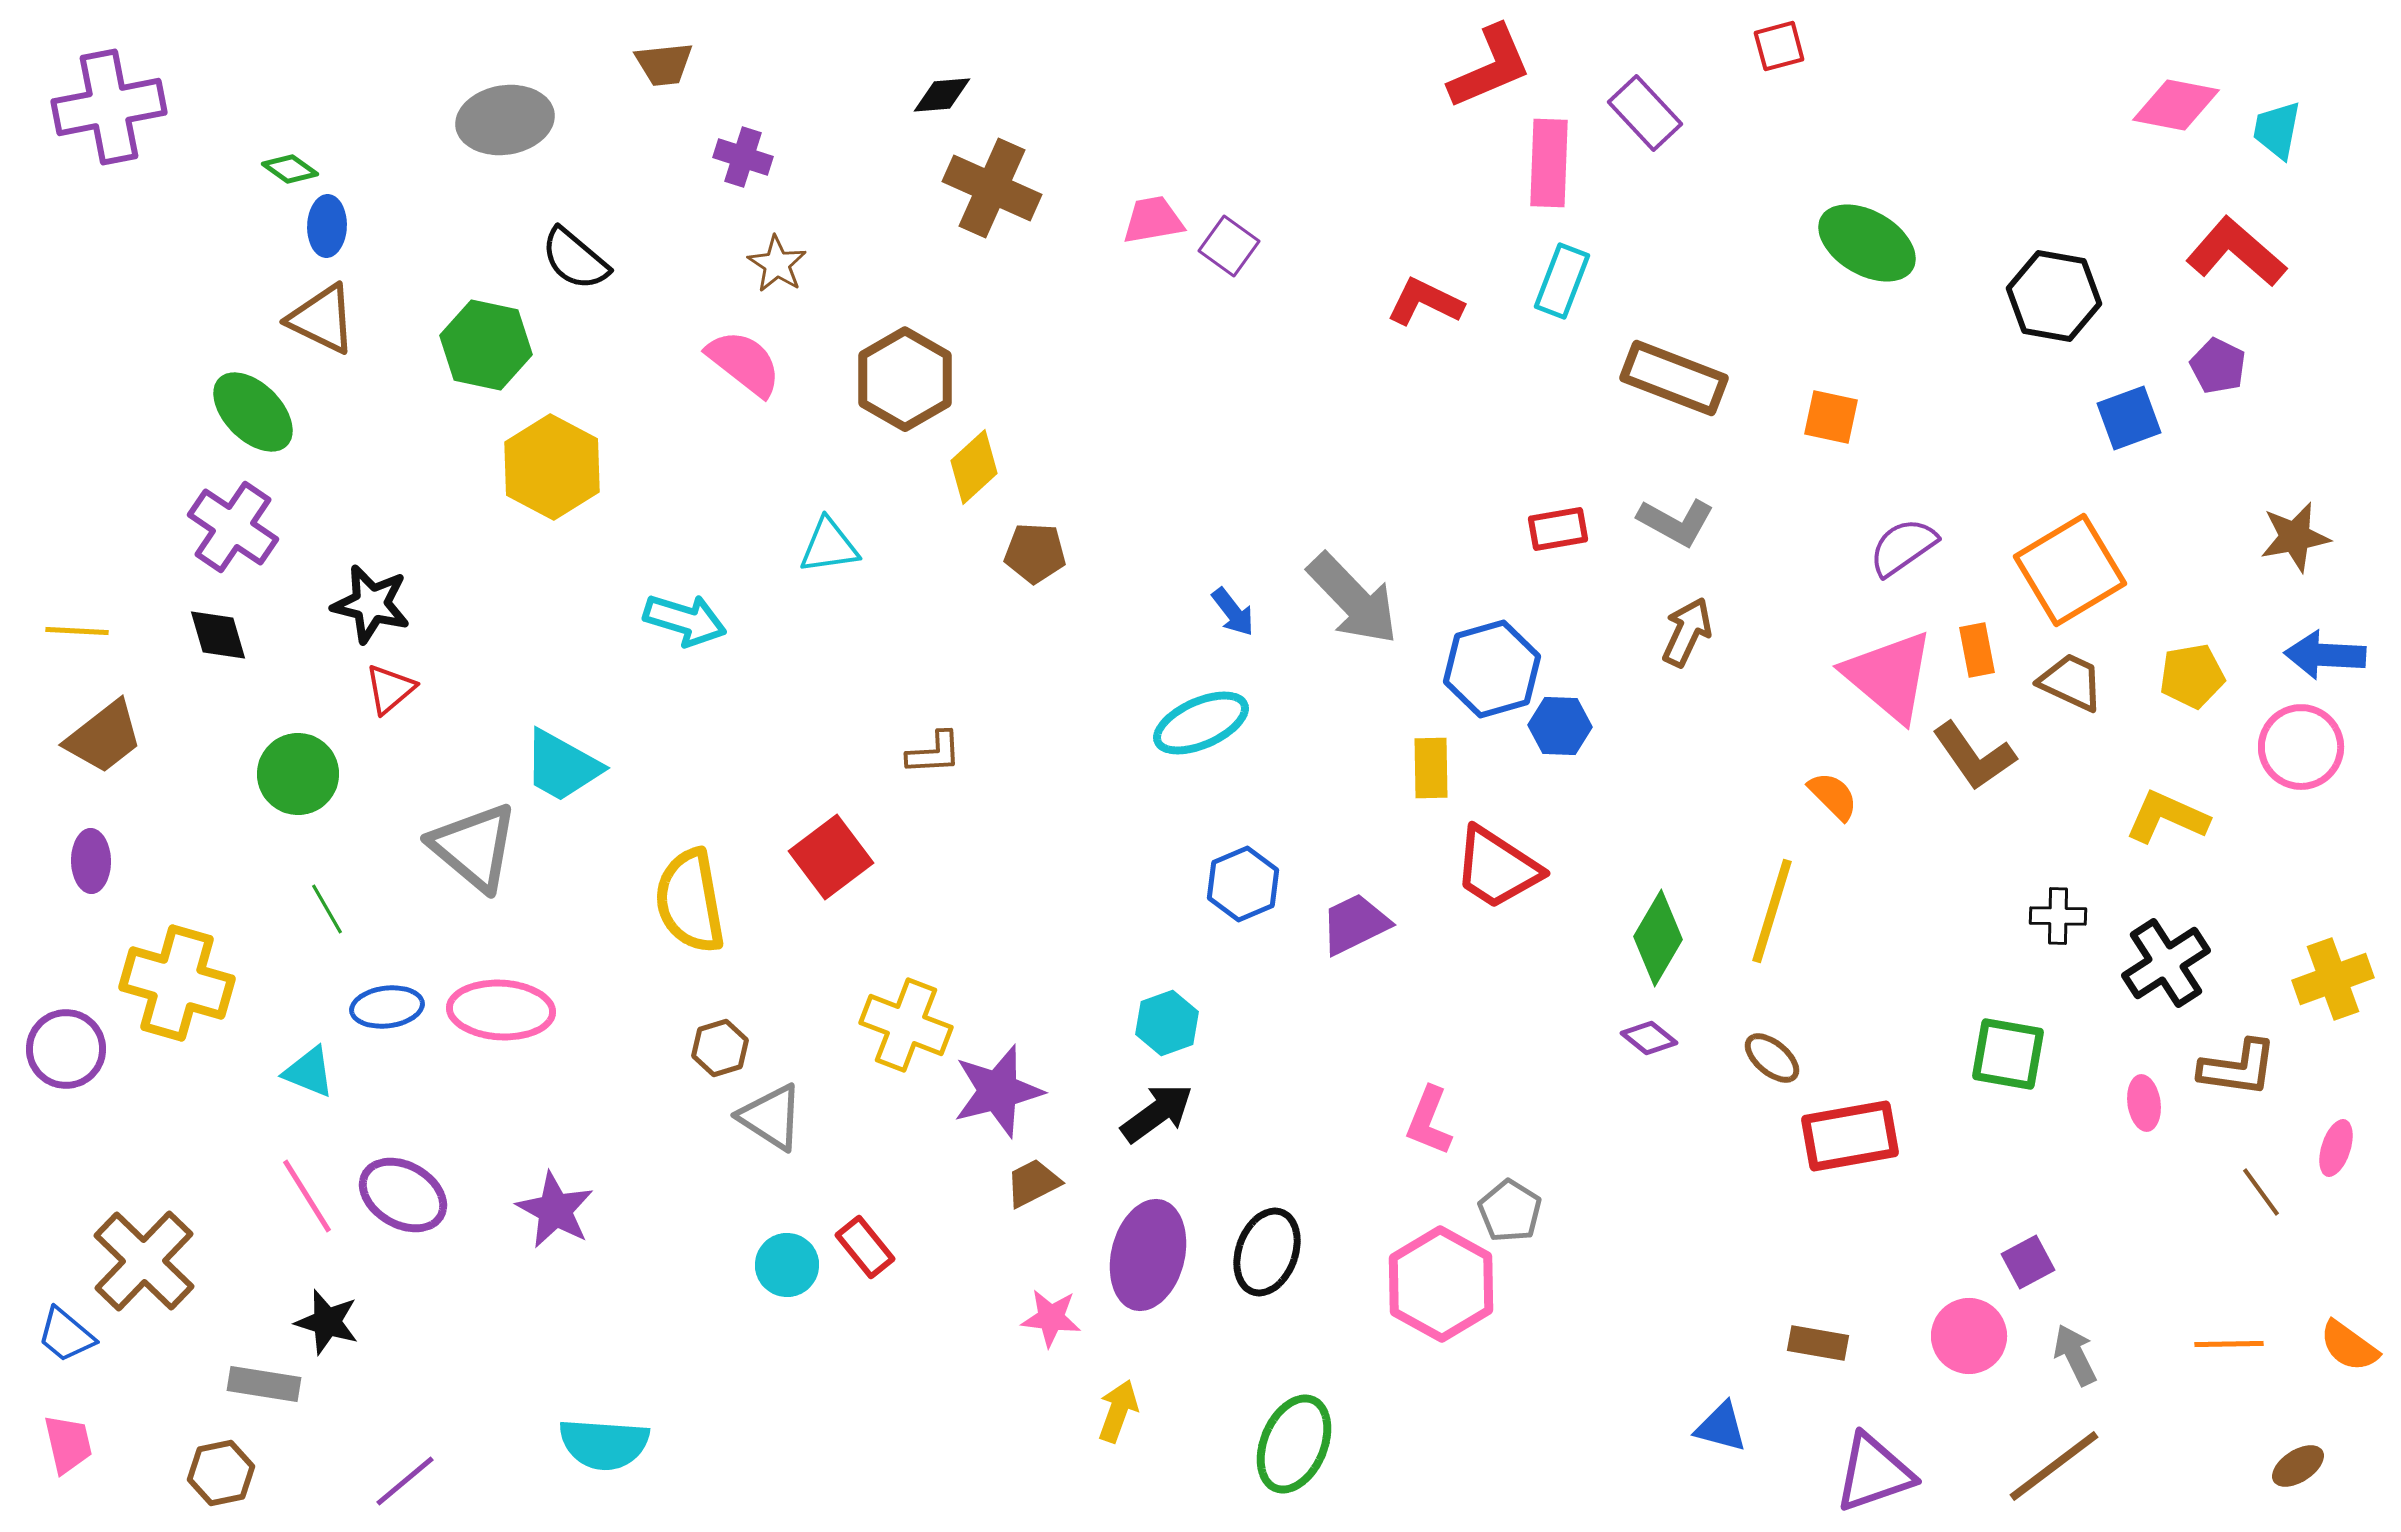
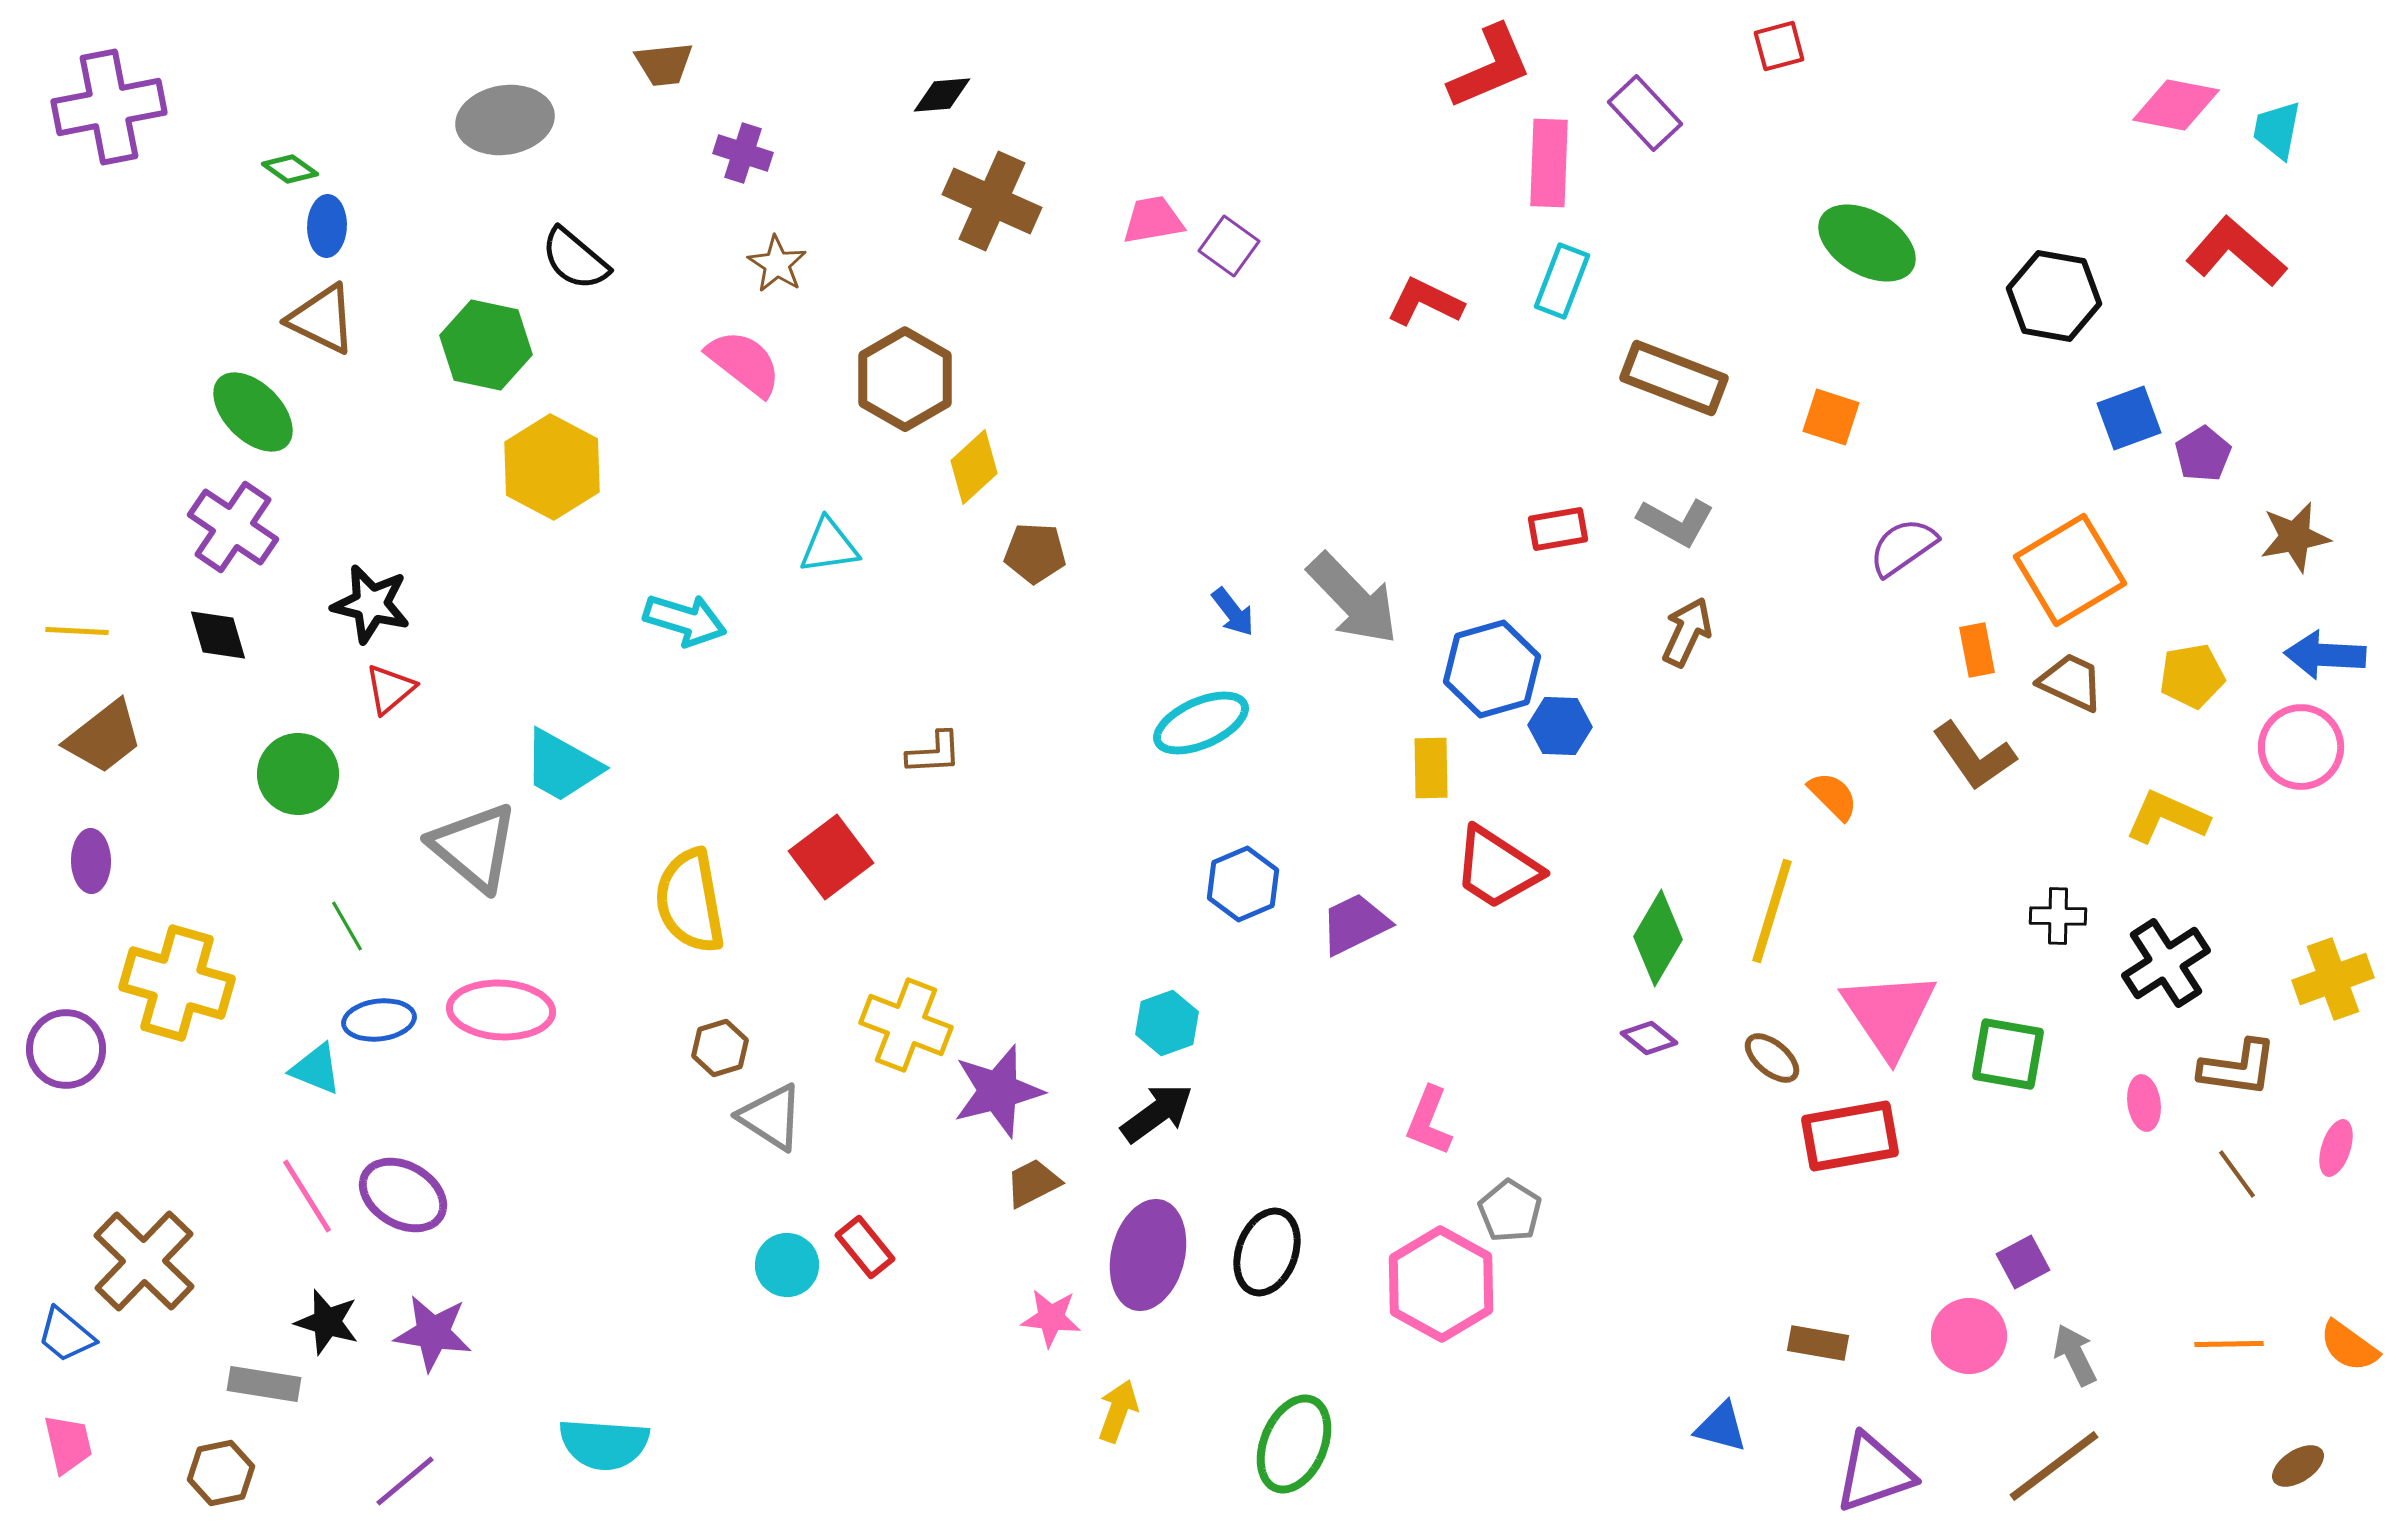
purple cross at (743, 157): moved 4 px up
brown cross at (992, 188): moved 13 px down
purple pentagon at (2218, 366): moved 15 px left, 88 px down; rotated 14 degrees clockwise
orange square at (1831, 417): rotated 6 degrees clockwise
pink triangle at (1889, 676): moved 338 px down; rotated 16 degrees clockwise
green line at (327, 909): moved 20 px right, 17 px down
blue ellipse at (387, 1007): moved 8 px left, 13 px down
cyan triangle at (309, 1072): moved 7 px right, 3 px up
brown line at (2261, 1192): moved 24 px left, 18 px up
purple star at (555, 1210): moved 122 px left, 123 px down; rotated 20 degrees counterclockwise
purple square at (2028, 1262): moved 5 px left
